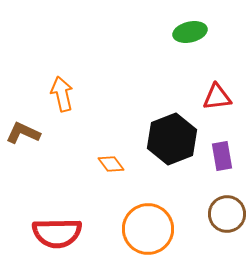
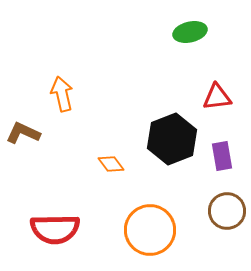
brown circle: moved 3 px up
orange circle: moved 2 px right, 1 px down
red semicircle: moved 2 px left, 4 px up
